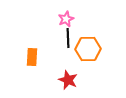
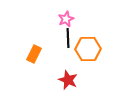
orange rectangle: moved 2 px right, 3 px up; rotated 24 degrees clockwise
